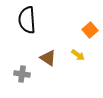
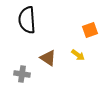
orange square: rotated 21 degrees clockwise
